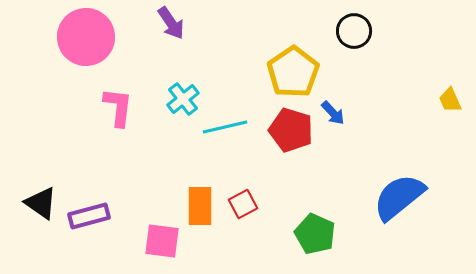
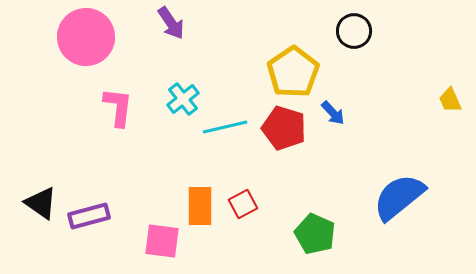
red pentagon: moved 7 px left, 2 px up
